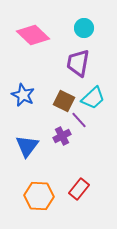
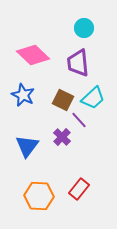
pink diamond: moved 20 px down
purple trapezoid: rotated 16 degrees counterclockwise
brown square: moved 1 px left, 1 px up
purple cross: moved 1 px down; rotated 18 degrees counterclockwise
